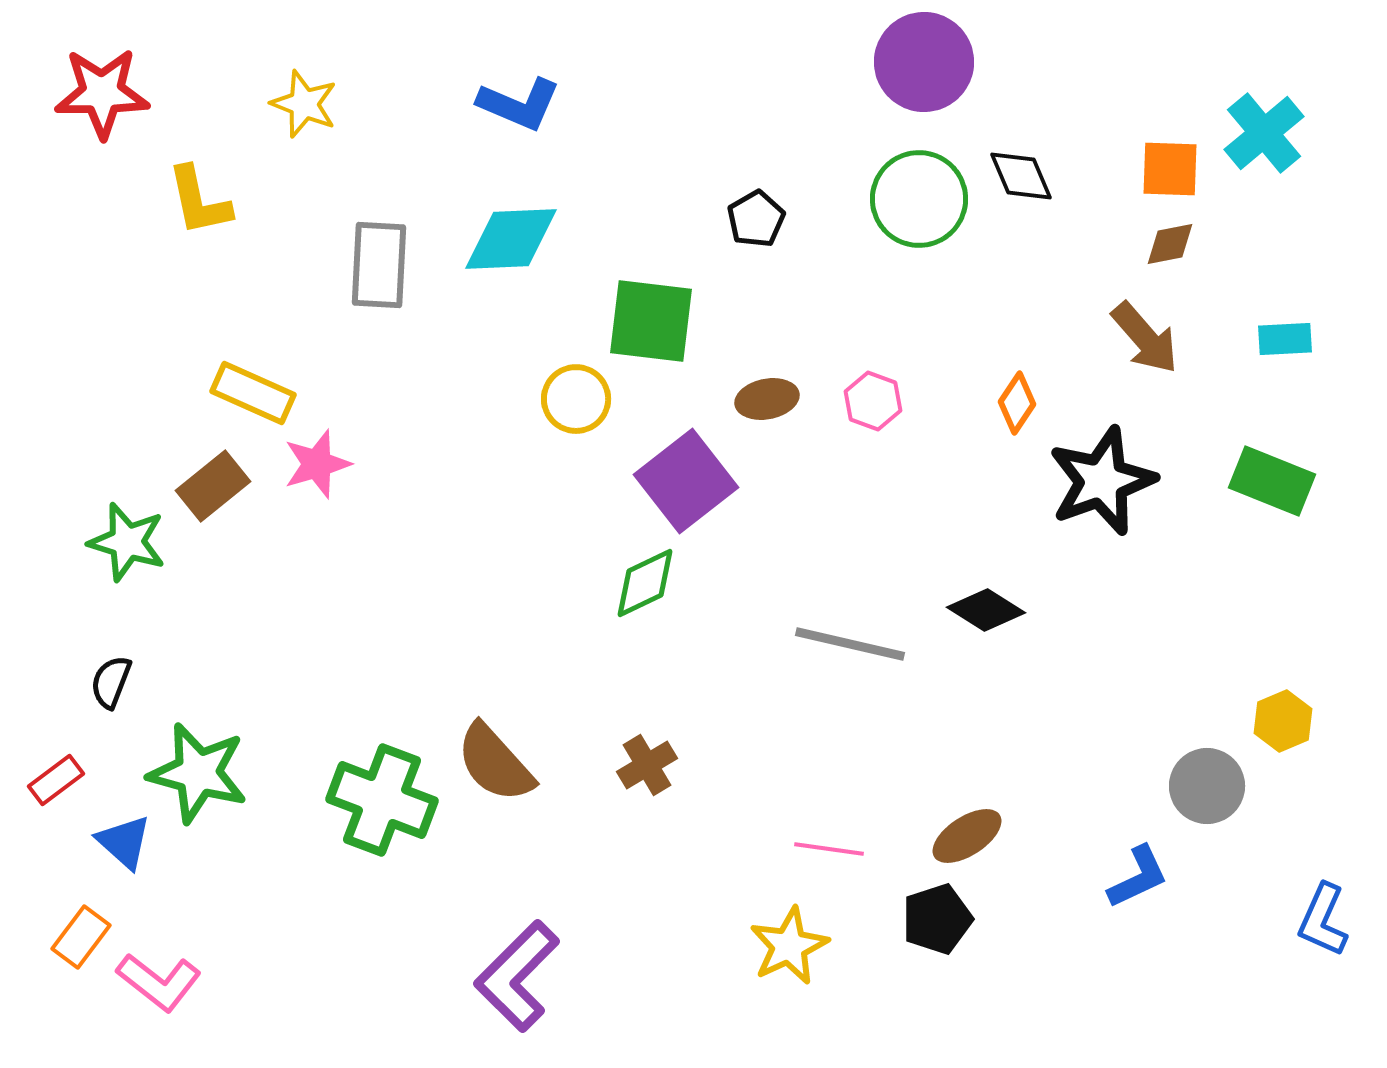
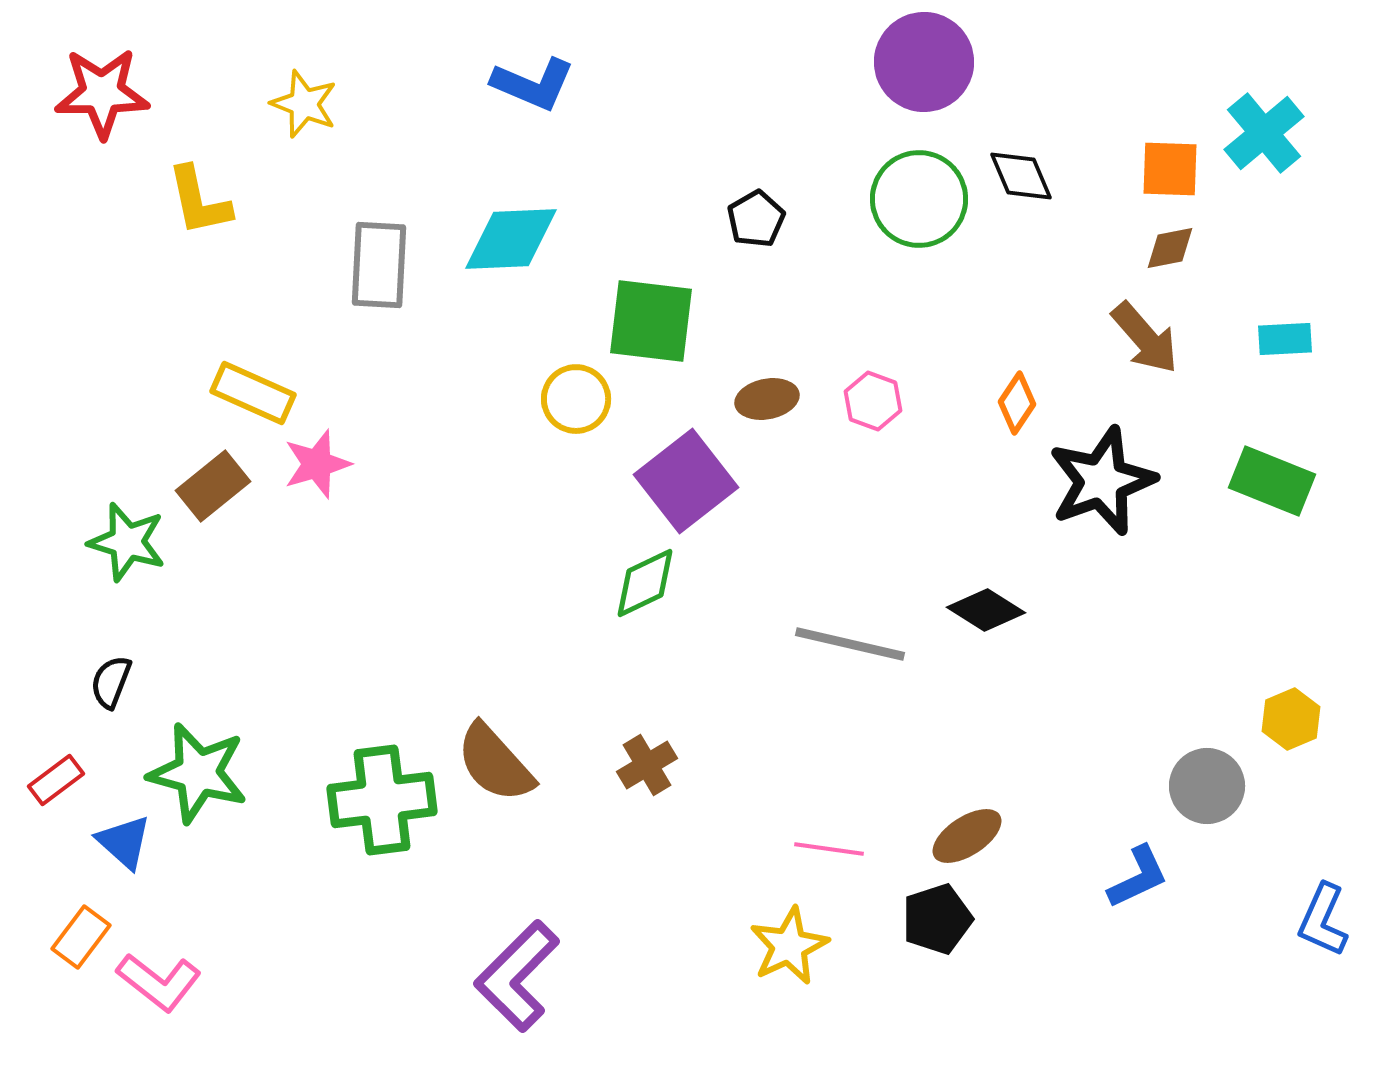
blue L-shape at (519, 104): moved 14 px right, 20 px up
brown diamond at (1170, 244): moved 4 px down
yellow hexagon at (1283, 721): moved 8 px right, 2 px up
green cross at (382, 800): rotated 28 degrees counterclockwise
